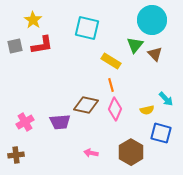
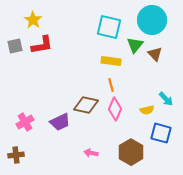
cyan square: moved 22 px right, 1 px up
yellow rectangle: rotated 24 degrees counterclockwise
purple trapezoid: rotated 20 degrees counterclockwise
